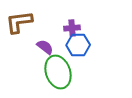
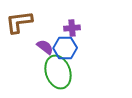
blue hexagon: moved 13 px left, 3 px down
